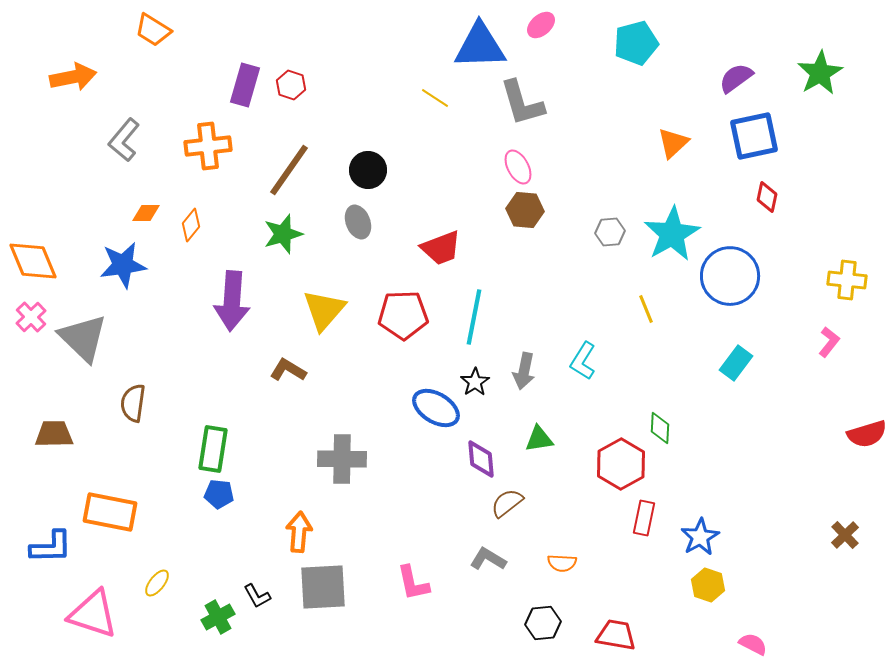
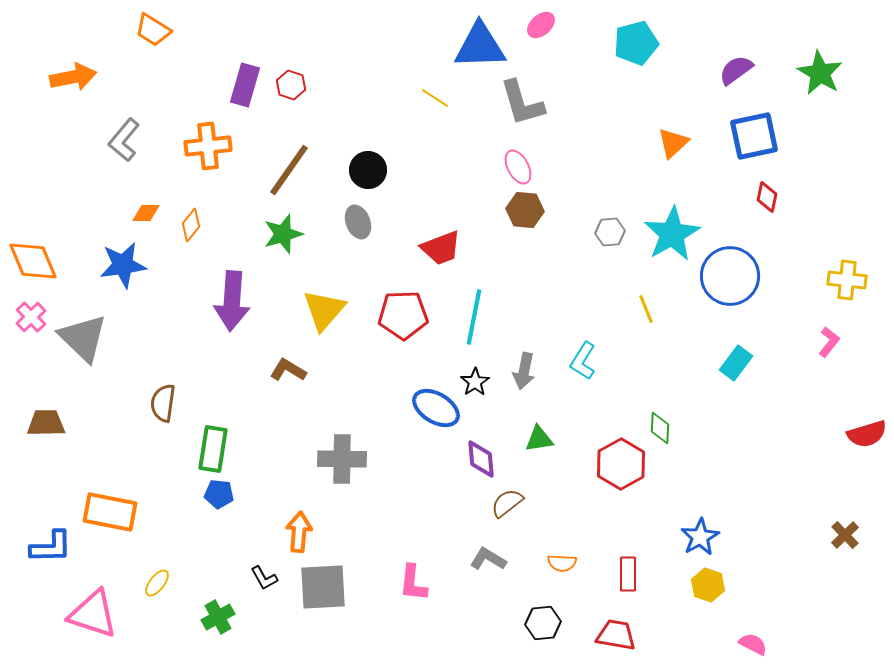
green star at (820, 73): rotated 12 degrees counterclockwise
purple semicircle at (736, 78): moved 8 px up
brown semicircle at (133, 403): moved 30 px right
brown trapezoid at (54, 434): moved 8 px left, 11 px up
red rectangle at (644, 518): moved 16 px left, 56 px down; rotated 12 degrees counterclockwise
pink L-shape at (413, 583): rotated 18 degrees clockwise
black L-shape at (257, 596): moved 7 px right, 18 px up
